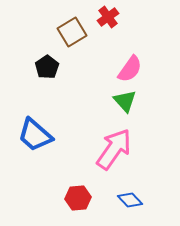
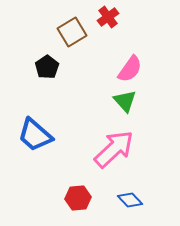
pink arrow: rotated 12 degrees clockwise
